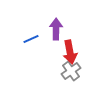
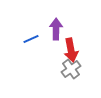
red arrow: moved 1 px right, 2 px up
gray cross: moved 2 px up
